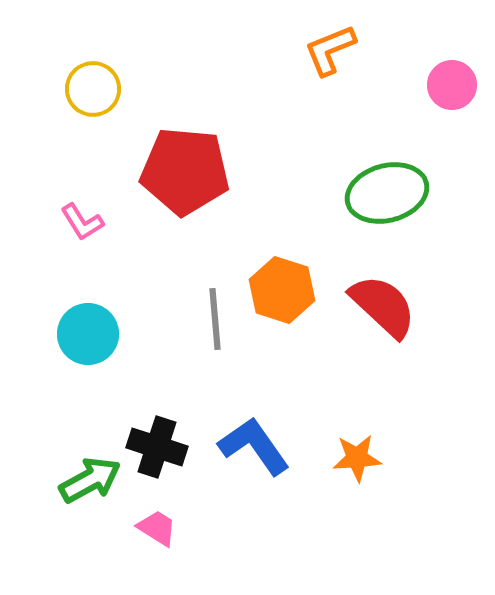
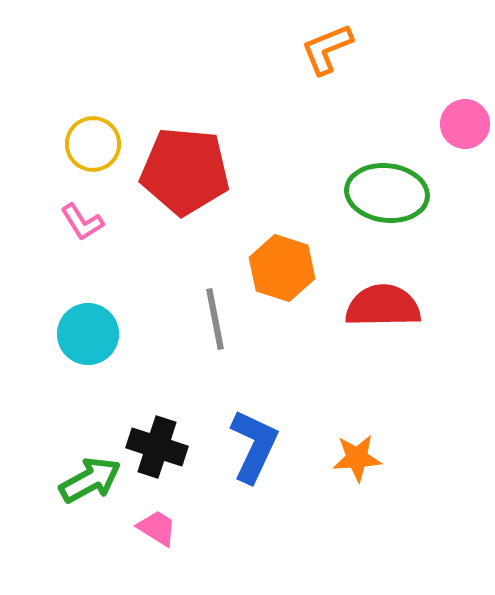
orange L-shape: moved 3 px left, 1 px up
pink circle: moved 13 px right, 39 px down
yellow circle: moved 55 px down
green ellipse: rotated 22 degrees clockwise
orange hexagon: moved 22 px up
red semicircle: rotated 44 degrees counterclockwise
gray line: rotated 6 degrees counterclockwise
blue L-shape: rotated 60 degrees clockwise
